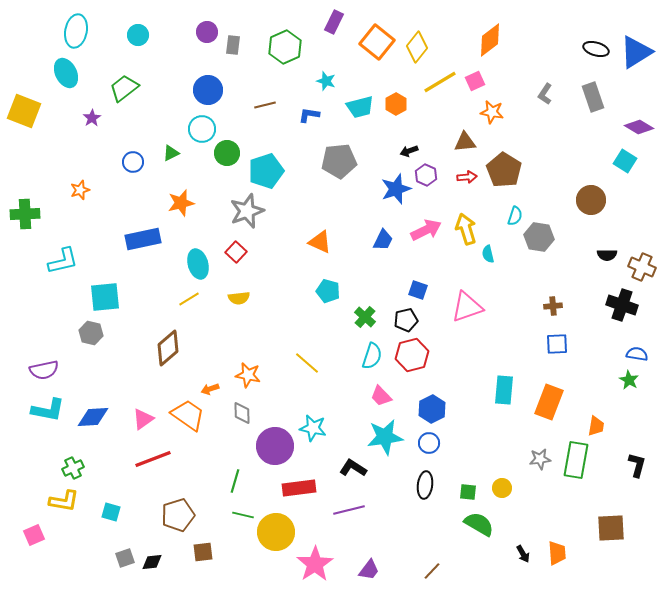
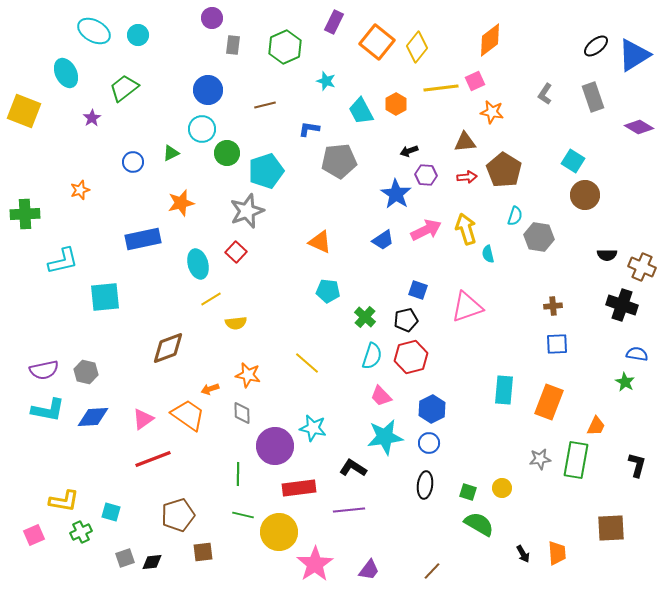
cyan ellipse at (76, 31): moved 18 px right; rotated 72 degrees counterclockwise
purple circle at (207, 32): moved 5 px right, 14 px up
black ellipse at (596, 49): moved 3 px up; rotated 55 degrees counterclockwise
blue triangle at (636, 52): moved 2 px left, 3 px down
yellow line at (440, 82): moved 1 px right, 6 px down; rotated 24 degrees clockwise
cyan trapezoid at (360, 107): moved 1 px right, 4 px down; rotated 76 degrees clockwise
blue L-shape at (309, 115): moved 14 px down
cyan square at (625, 161): moved 52 px left
purple hexagon at (426, 175): rotated 20 degrees counterclockwise
blue star at (396, 189): moved 5 px down; rotated 20 degrees counterclockwise
brown circle at (591, 200): moved 6 px left, 5 px up
blue trapezoid at (383, 240): rotated 30 degrees clockwise
cyan pentagon at (328, 291): rotated 10 degrees counterclockwise
yellow semicircle at (239, 298): moved 3 px left, 25 px down
yellow line at (189, 299): moved 22 px right
gray hexagon at (91, 333): moved 5 px left, 39 px down
brown diamond at (168, 348): rotated 21 degrees clockwise
red hexagon at (412, 355): moved 1 px left, 2 px down
green star at (629, 380): moved 4 px left, 2 px down
orange trapezoid at (596, 426): rotated 15 degrees clockwise
green cross at (73, 468): moved 8 px right, 64 px down
green line at (235, 481): moved 3 px right, 7 px up; rotated 15 degrees counterclockwise
green square at (468, 492): rotated 12 degrees clockwise
purple line at (349, 510): rotated 8 degrees clockwise
yellow circle at (276, 532): moved 3 px right
